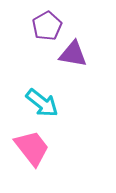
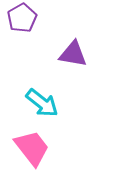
purple pentagon: moved 25 px left, 8 px up
